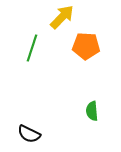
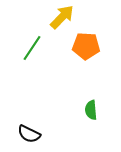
green line: rotated 16 degrees clockwise
green semicircle: moved 1 px left, 1 px up
